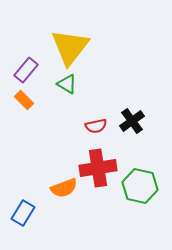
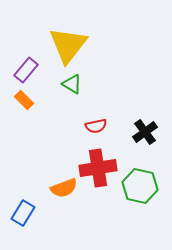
yellow triangle: moved 2 px left, 2 px up
green triangle: moved 5 px right
black cross: moved 13 px right, 11 px down
